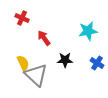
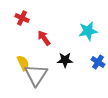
blue cross: moved 1 px right, 1 px up
gray triangle: rotated 20 degrees clockwise
